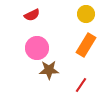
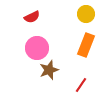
red semicircle: moved 2 px down
orange rectangle: rotated 10 degrees counterclockwise
brown star: rotated 18 degrees counterclockwise
